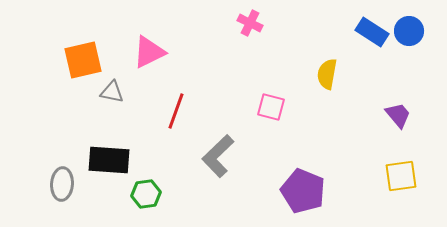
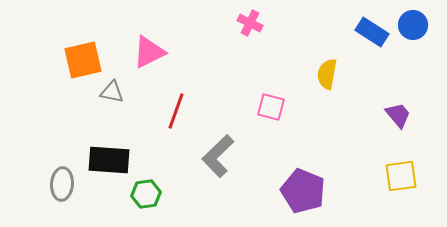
blue circle: moved 4 px right, 6 px up
